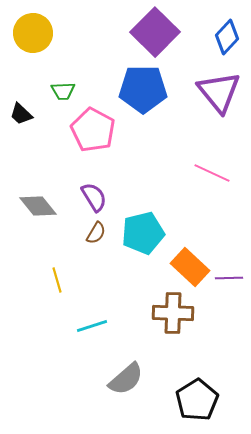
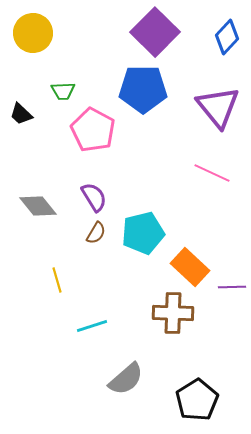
purple triangle: moved 1 px left, 15 px down
purple line: moved 3 px right, 9 px down
